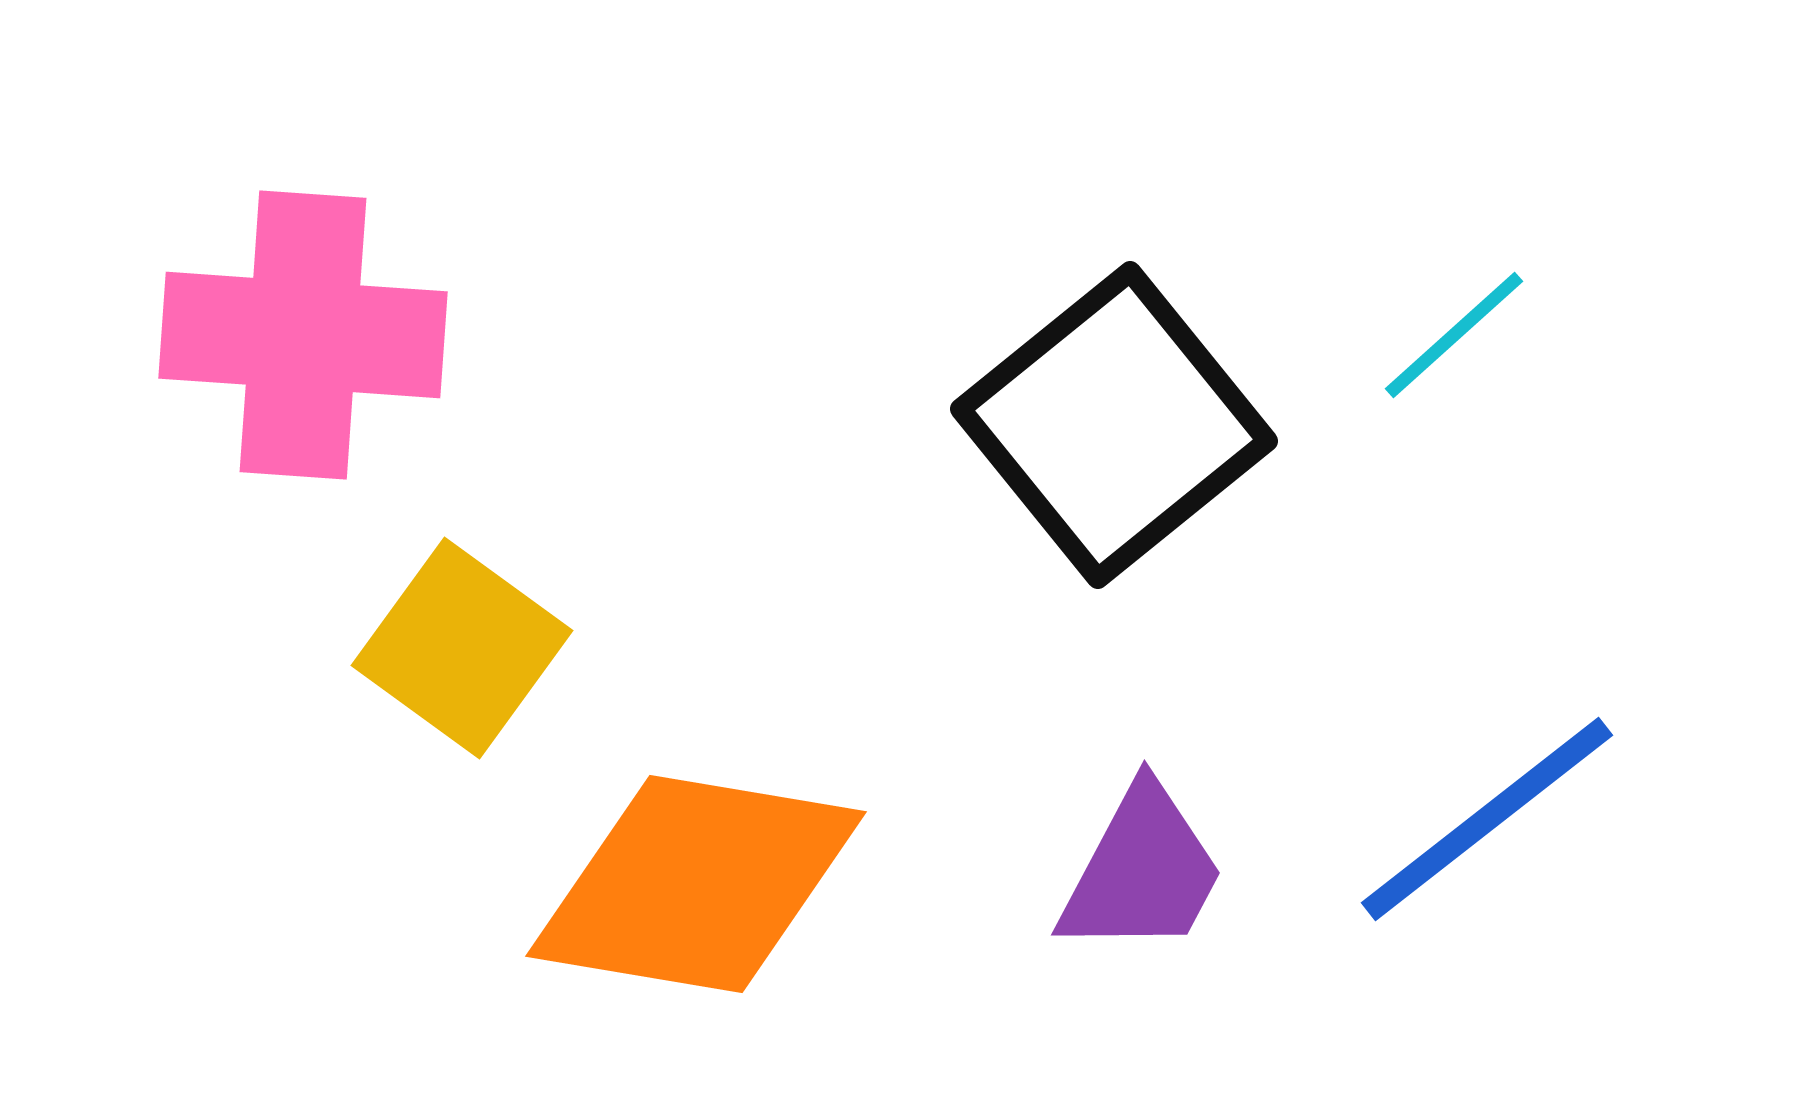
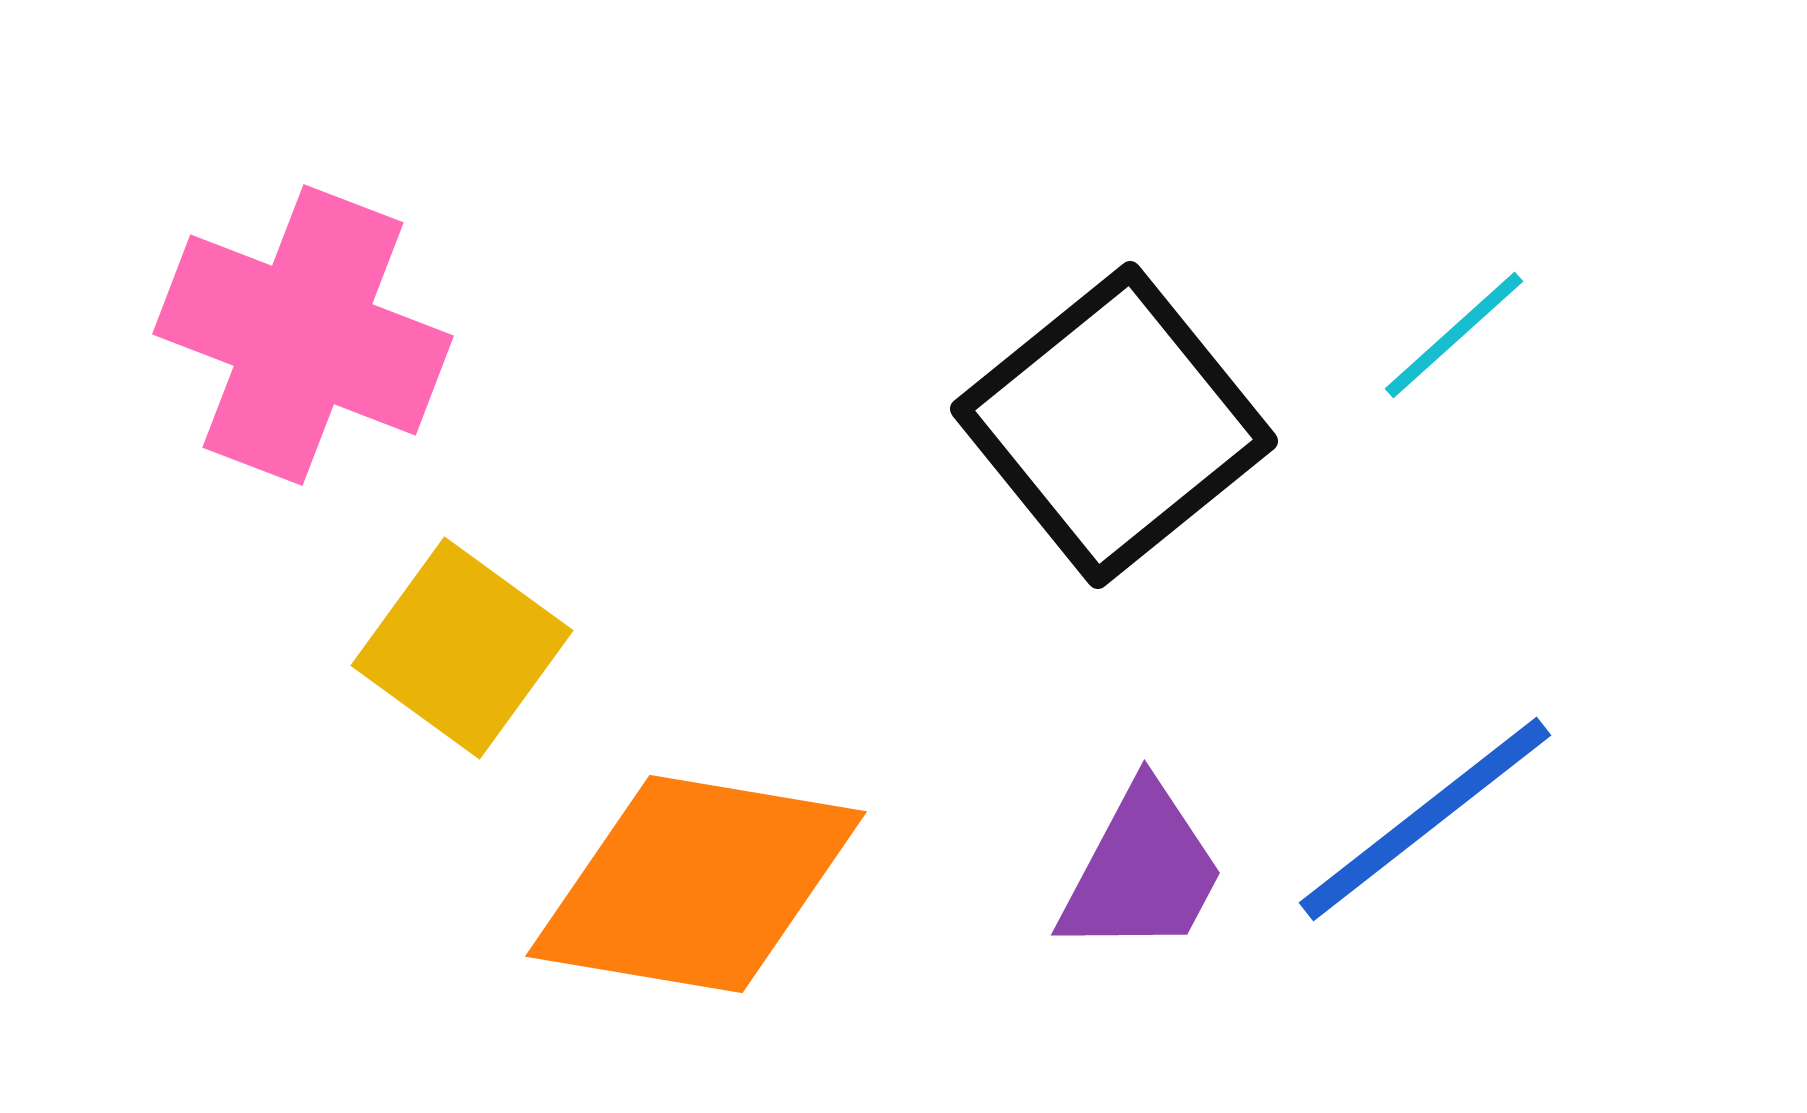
pink cross: rotated 17 degrees clockwise
blue line: moved 62 px left
